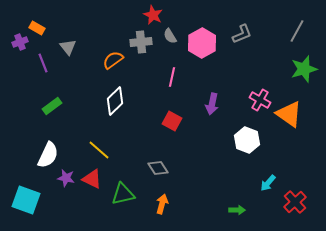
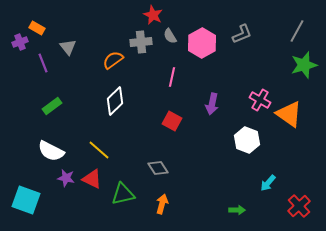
green star: moved 4 px up
white semicircle: moved 3 px right, 4 px up; rotated 92 degrees clockwise
red cross: moved 4 px right, 4 px down
